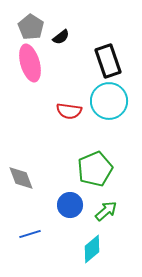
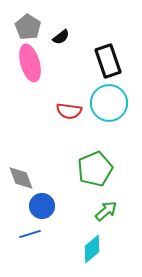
gray pentagon: moved 3 px left
cyan circle: moved 2 px down
blue circle: moved 28 px left, 1 px down
